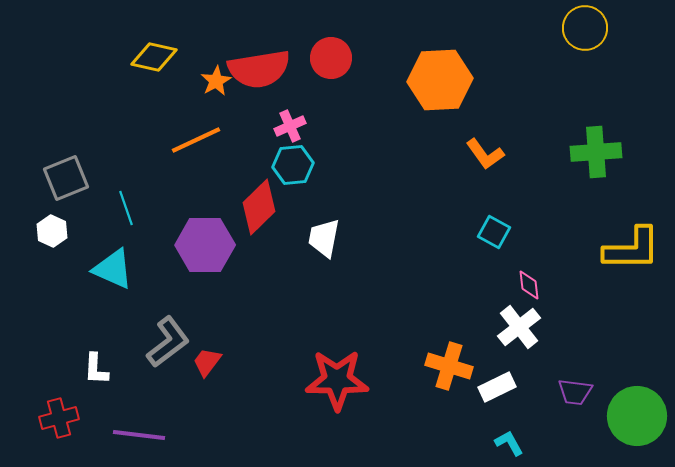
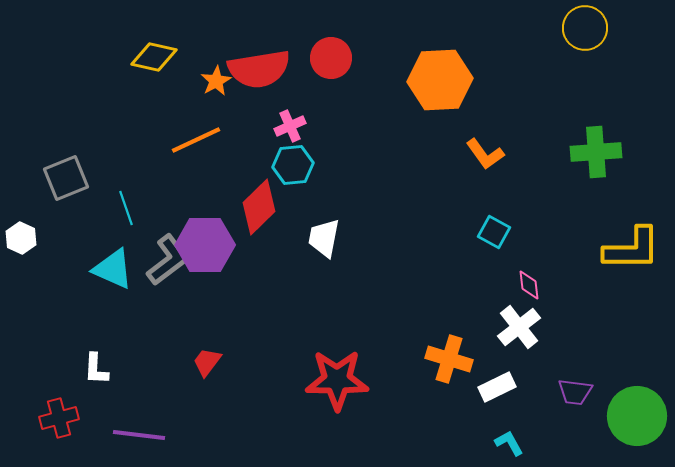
white hexagon: moved 31 px left, 7 px down
gray L-shape: moved 82 px up
orange cross: moved 7 px up
